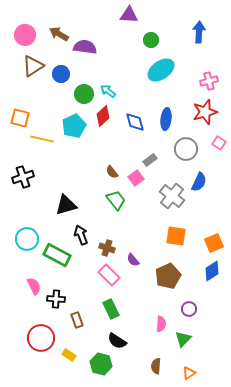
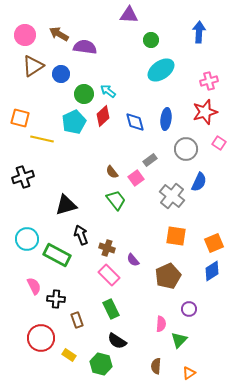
cyan pentagon at (74, 126): moved 4 px up
green triangle at (183, 339): moved 4 px left, 1 px down
